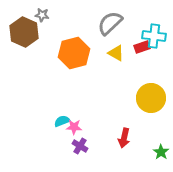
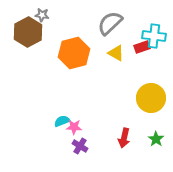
brown hexagon: moved 4 px right; rotated 8 degrees clockwise
green star: moved 5 px left, 13 px up
